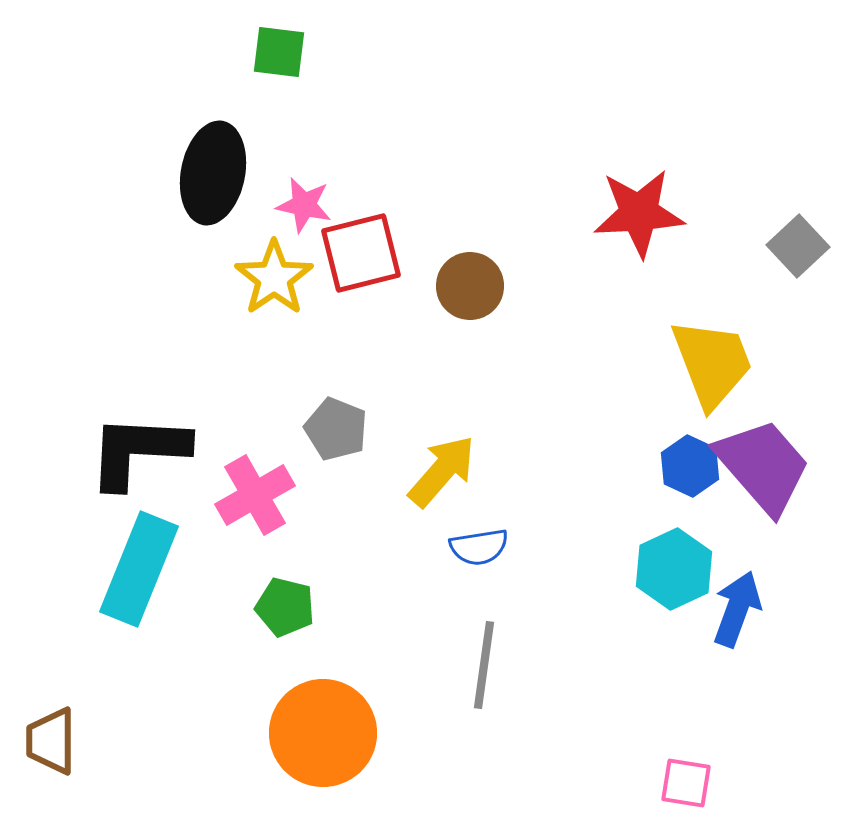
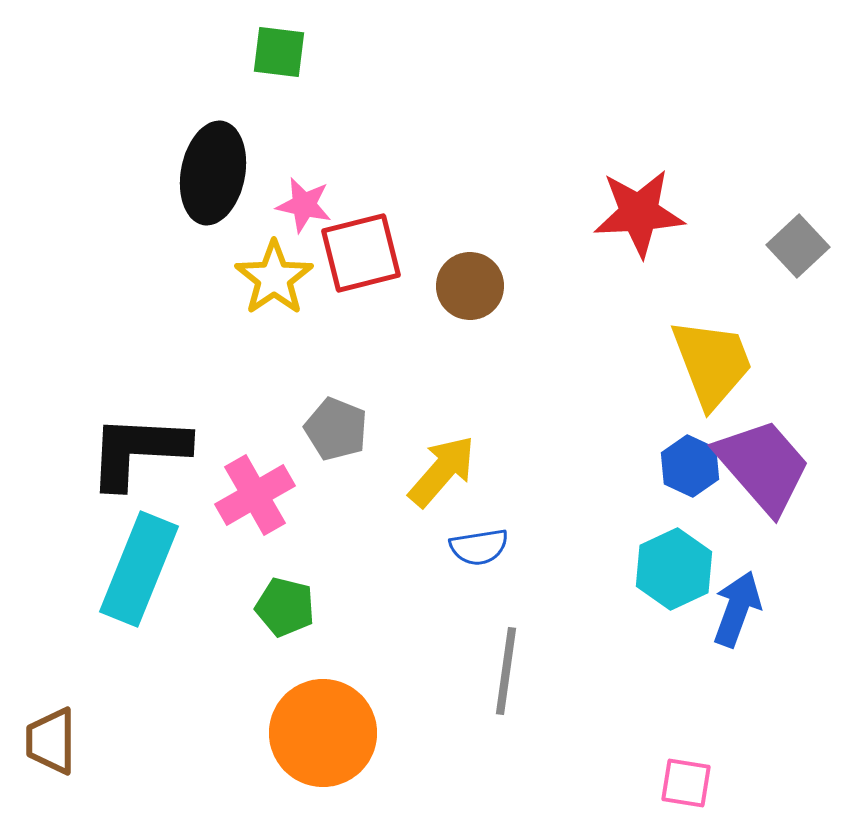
gray line: moved 22 px right, 6 px down
